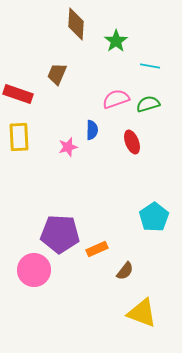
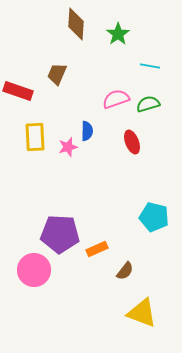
green star: moved 2 px right, 7 px up
red rectangle: moved 3 px up
blue semicircle: moved 5 px left, 1 px down
yellow rectangle: moved 16 px right
cyan pentagon: rotated 24 degrees counterclockwise
